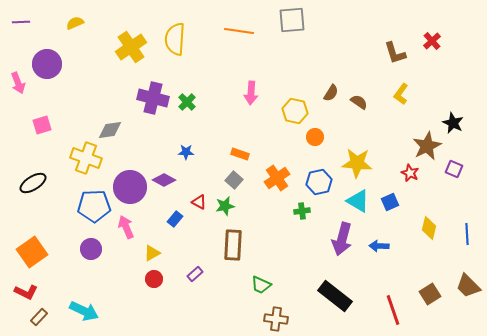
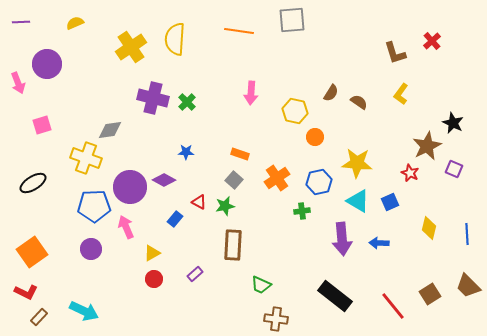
purple arrow at (342, 239): rotated 20 degrees counterclockwise
blue arrow at (379, 246): moved 3 px up
red line at (393, 310): moved 4 px up; rotated 20 degrees counterclockwise
